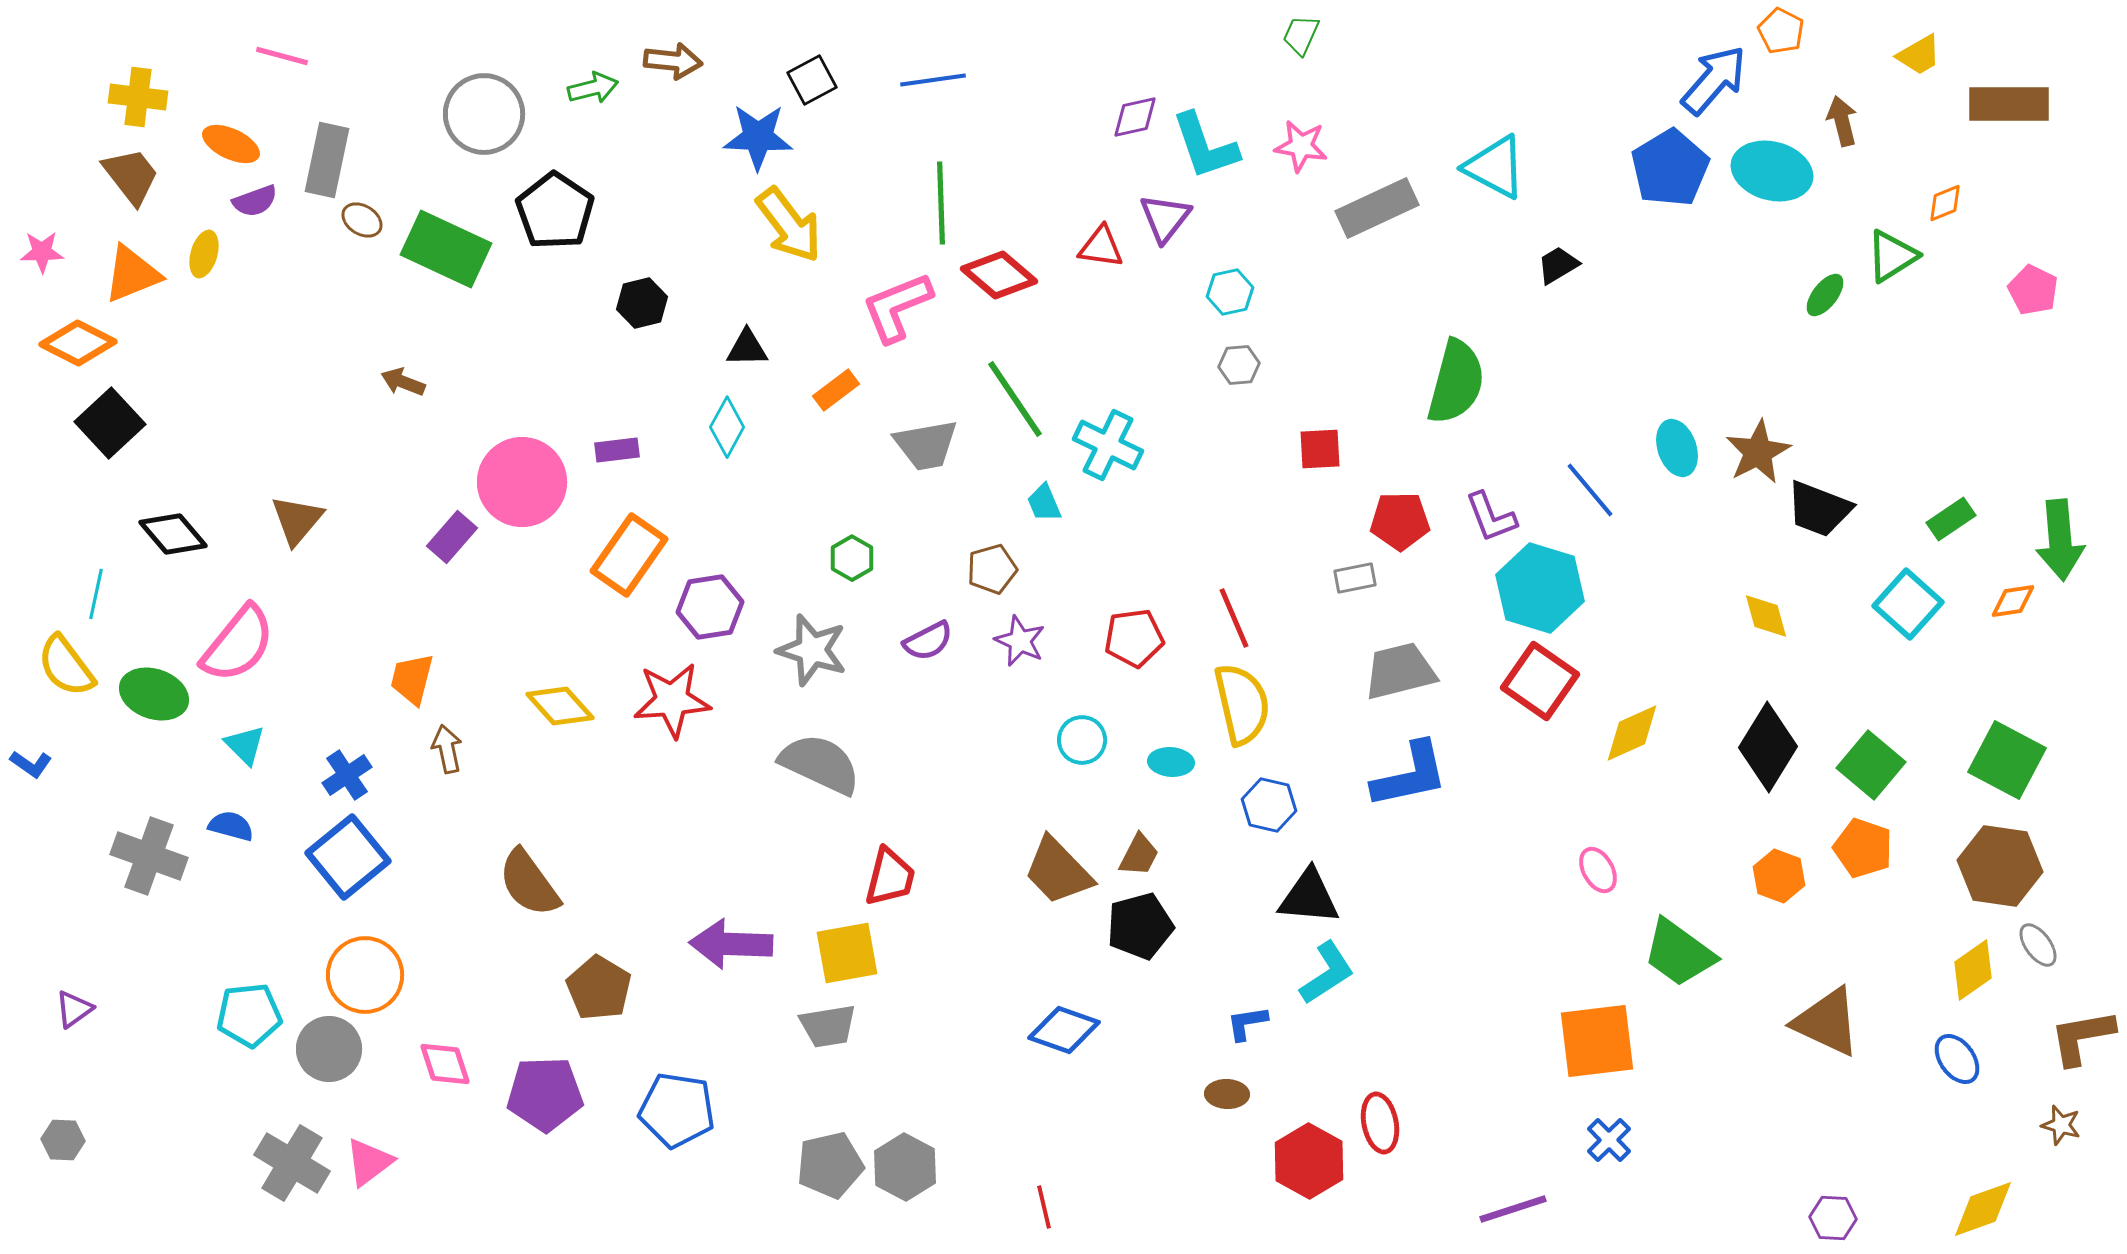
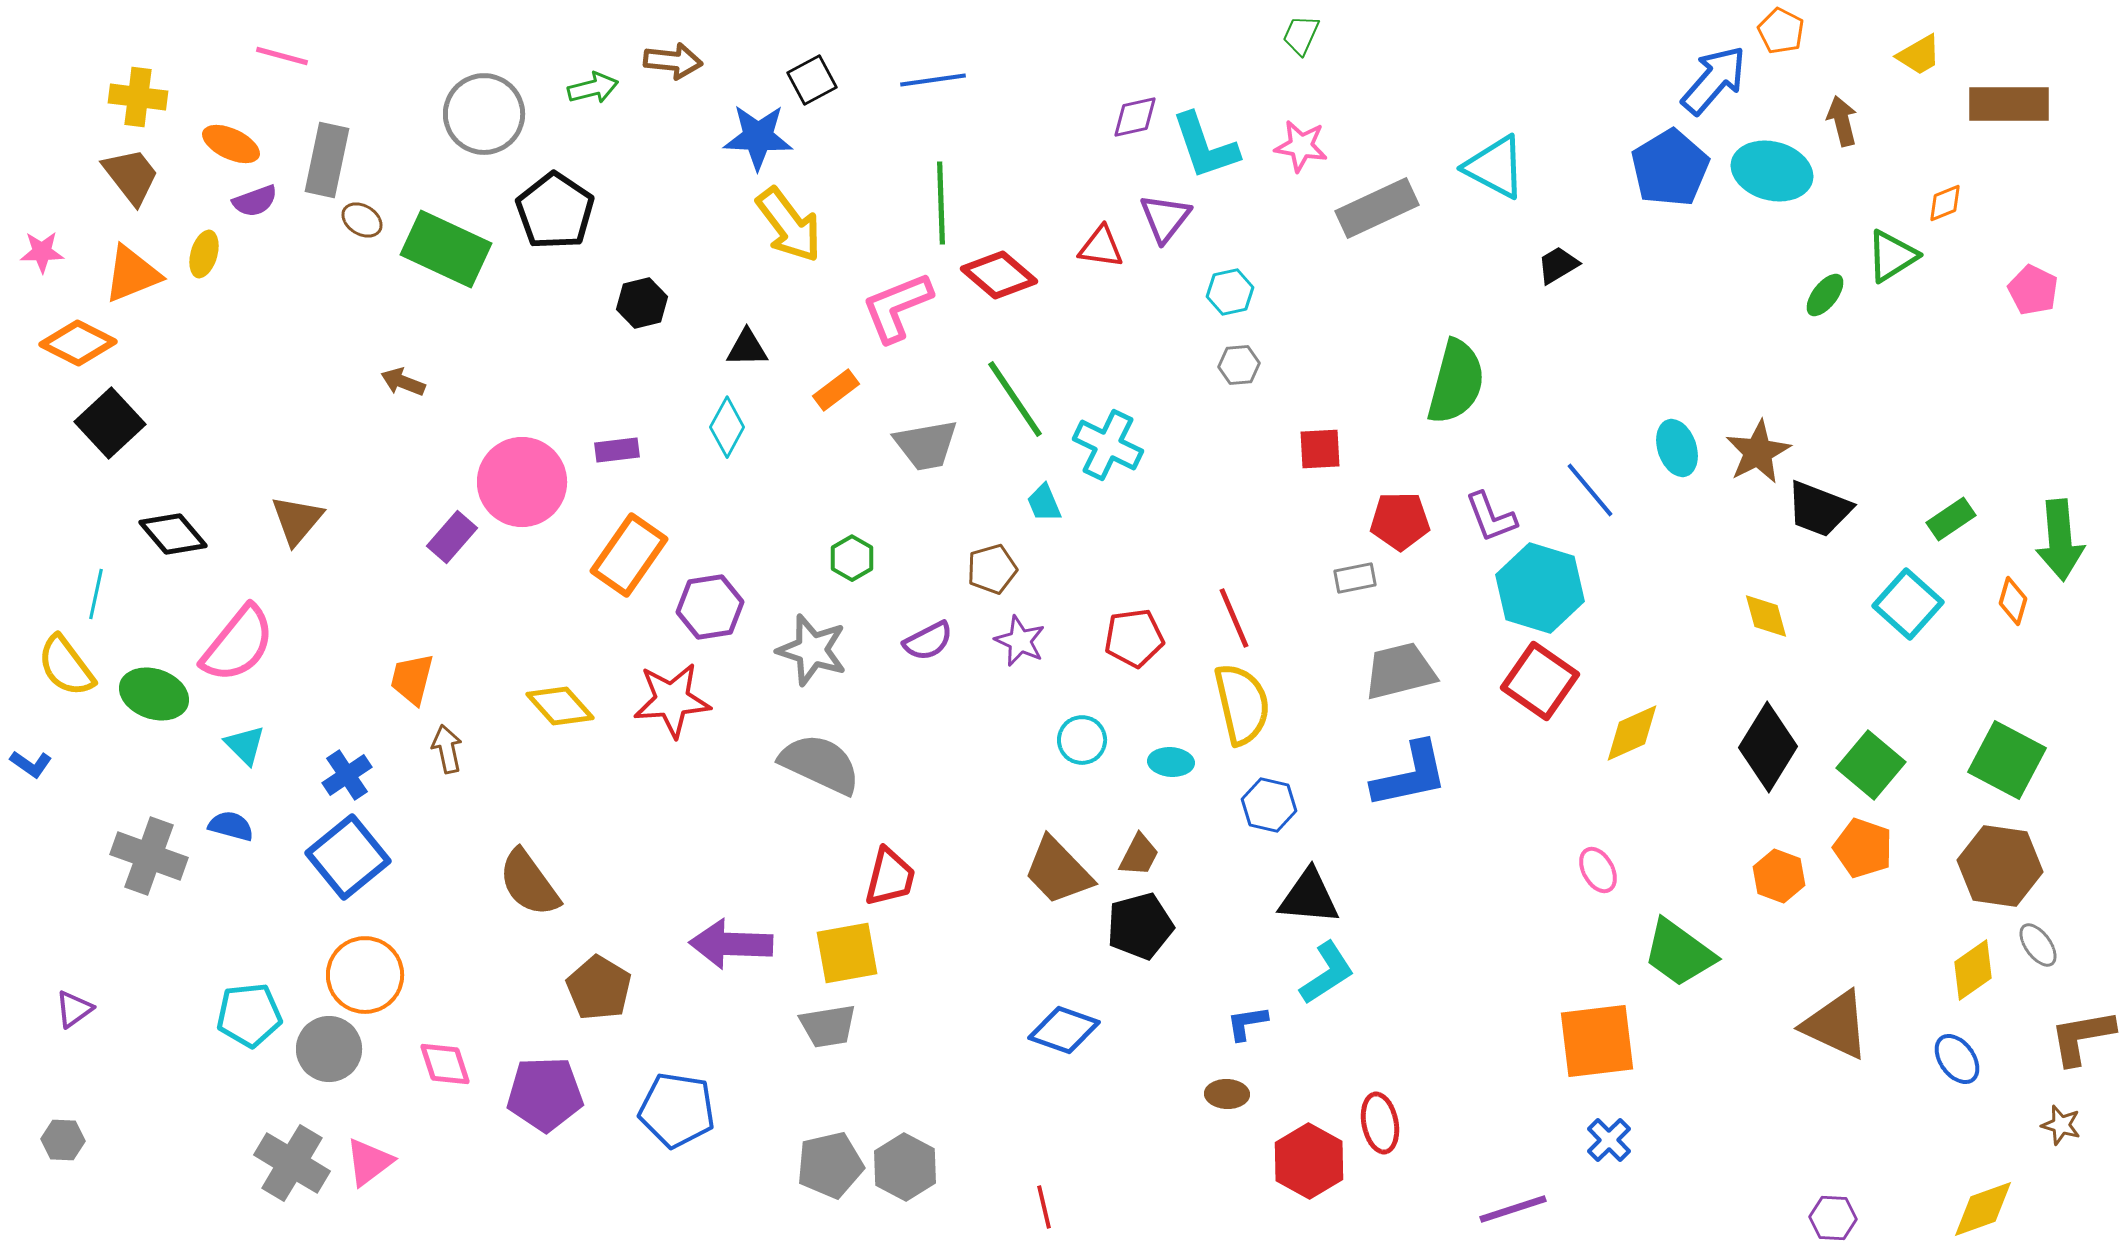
orange diamond at (2013, 601): rotated 66 degrees counterclockwise
brown triangle at (1827, 1022): moved 9 px right, 3 px down
